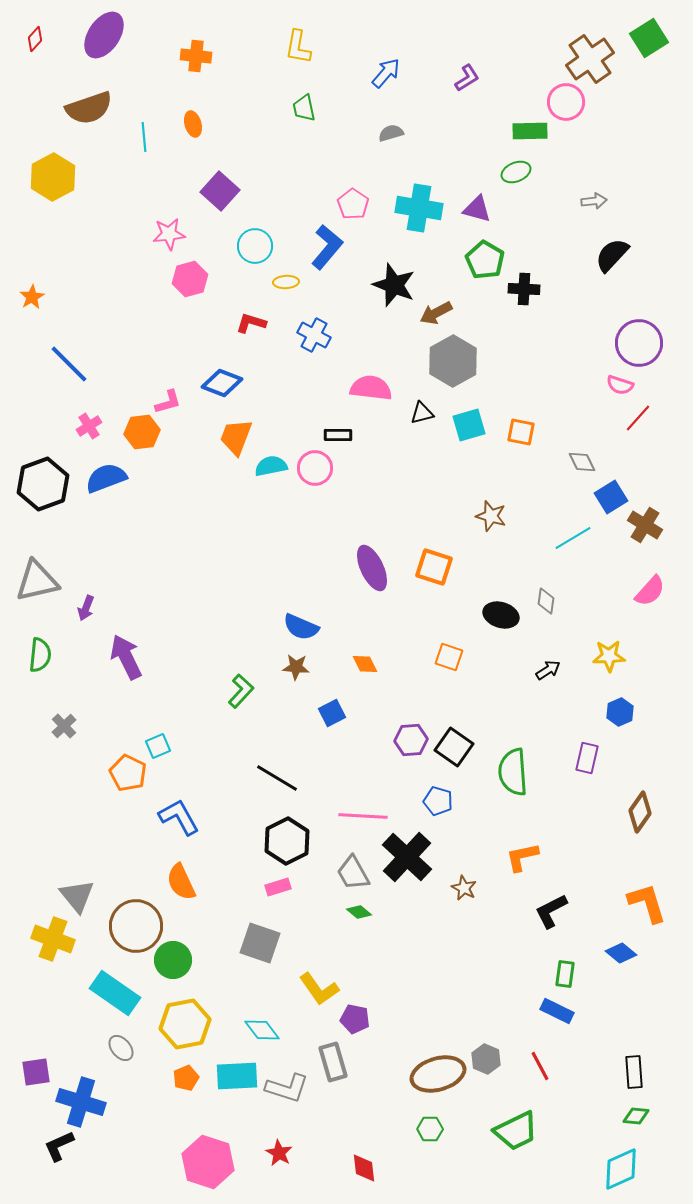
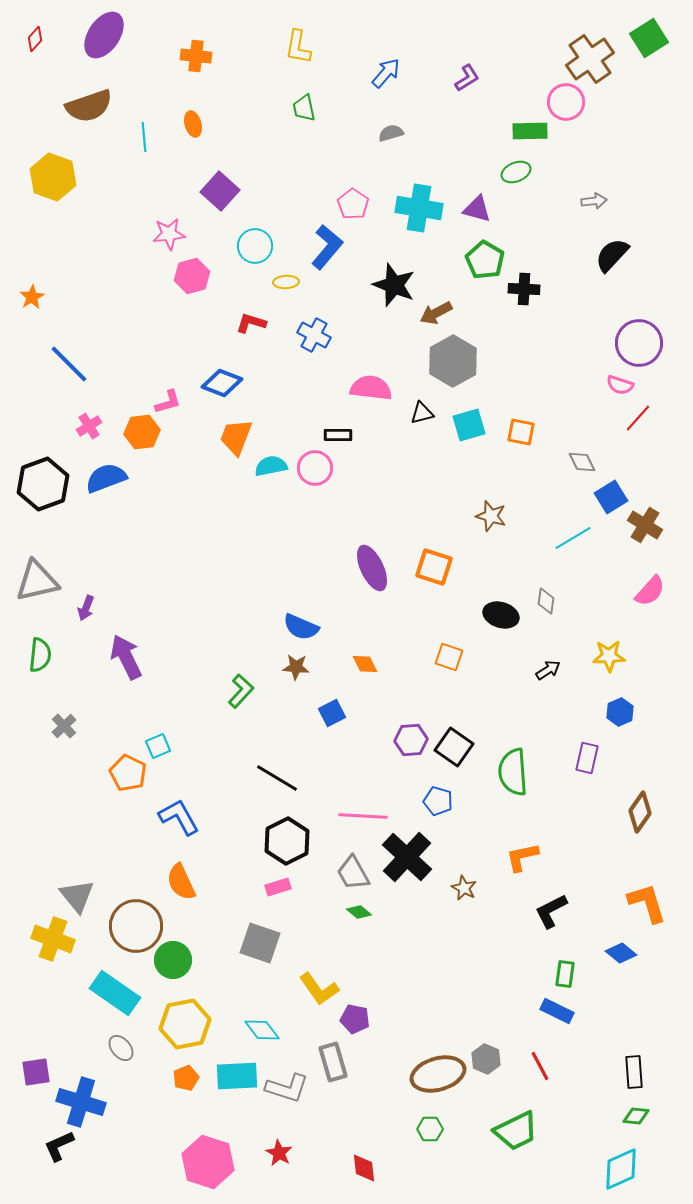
brown semicircle at (89, 108): moved 2 px up
yellow hexagon at (53, 177): rotated 12 degrees counterclockwise
pink hexagon at (190, 279): moved 2 px right, 3 px up
